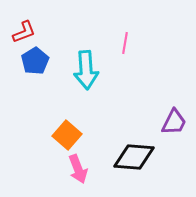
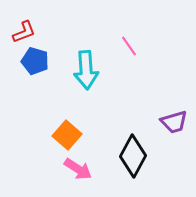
pink line: moved 4 px right, 3 px down; rotated 45 degrees counterclockwise
blue pentagon: rotated 24 degrees counterclockwise
purple trapezoid: rotated 48 degrees clockwise
black diamond: moved 1 px left, 1 px up; rotated 66 degrees counterclockwise
pink arrow: rotated 36 degrees counterclockwise
